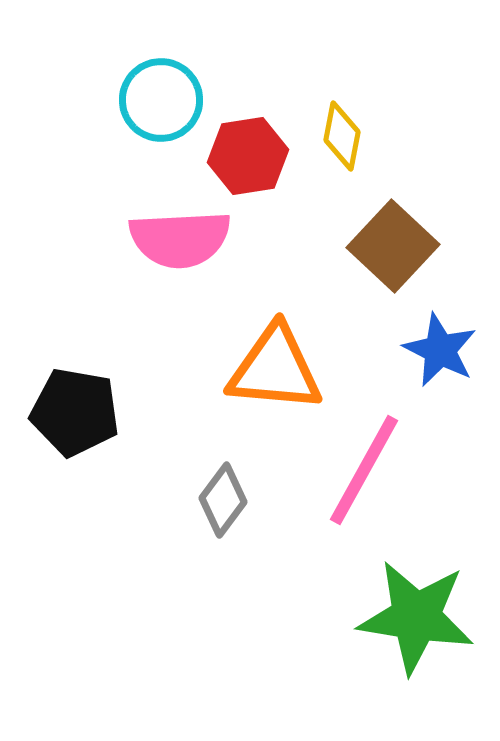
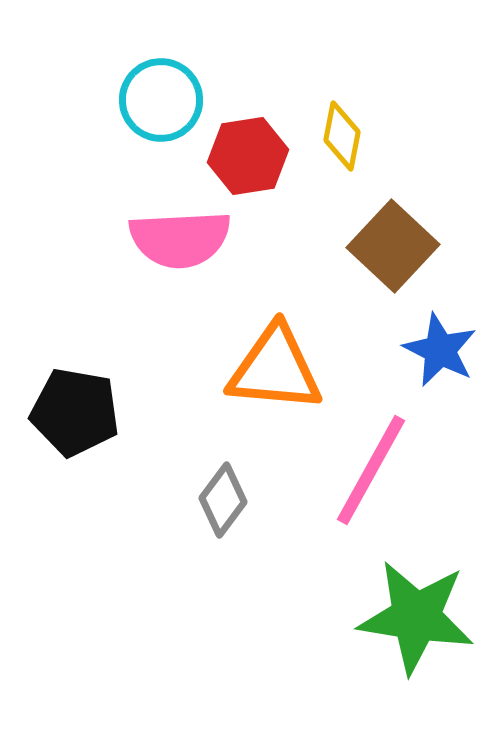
pink line: moved 7 px right
